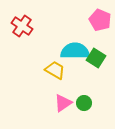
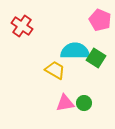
pink triangle: moved 2 px right; rotated 24 degrees clockwise
